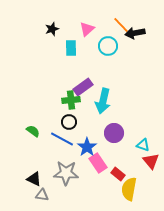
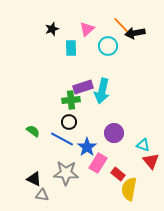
purple rectangle: rotated 18 degrees clockwise
cyan arrow: moved 1 px left, 10 px up
pink rectangle: rotated 66 degrees clockwise
